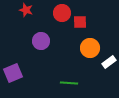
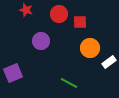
red circle: moved 3 px left, 1 px down
green line: rotated 24 degrees clockwise
